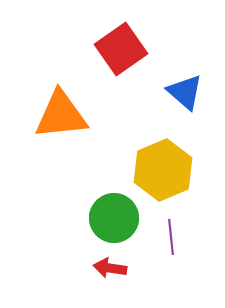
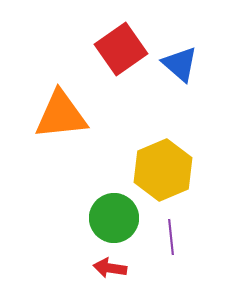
blue triangle: moved 5 px left, 28 px up
